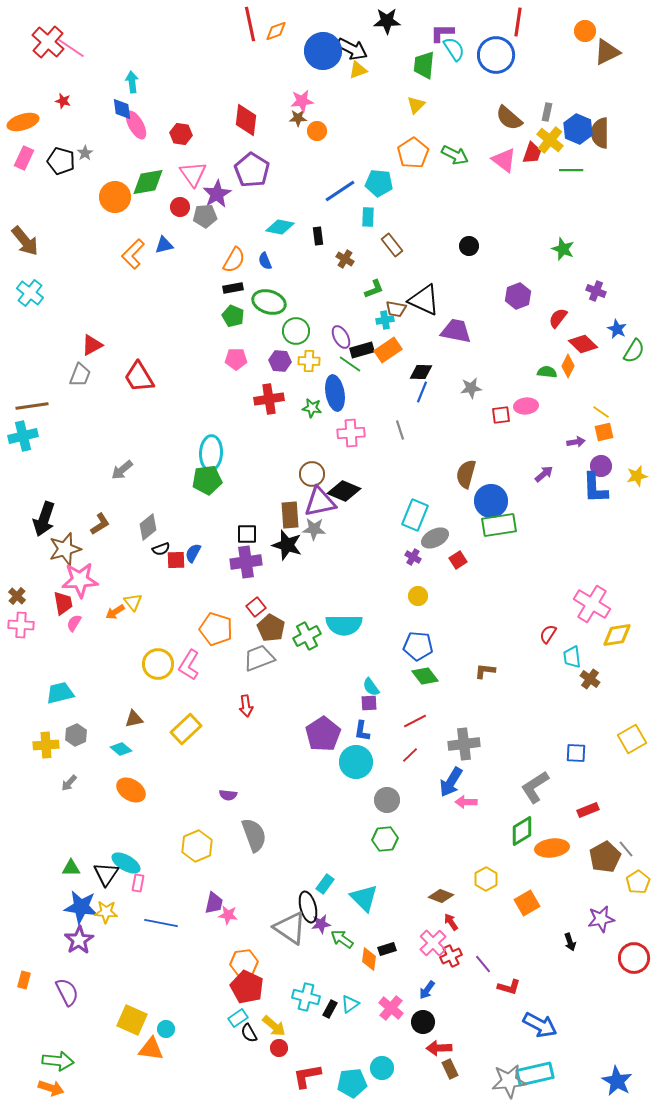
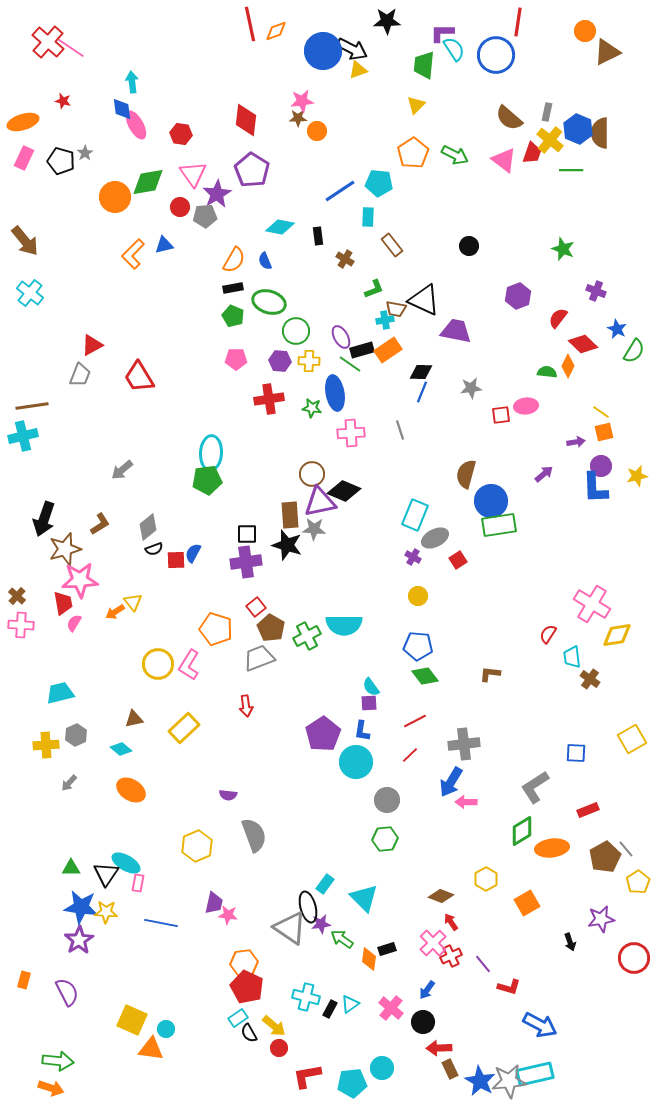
black semicircle at (161, 549): moved 7 px left
brown L-shape at (485, 671): moved 5 px right, 3 px down
yellow rectangle at (186, 729): moved 2 px left, 1 px up
blue star at (617, 1081): moved 137 px left
